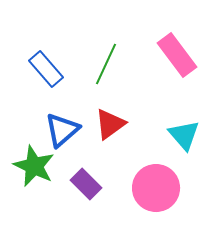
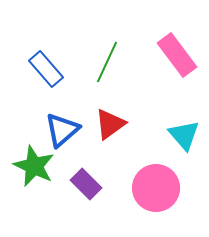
green line: moved 1 px right, 2 px up
